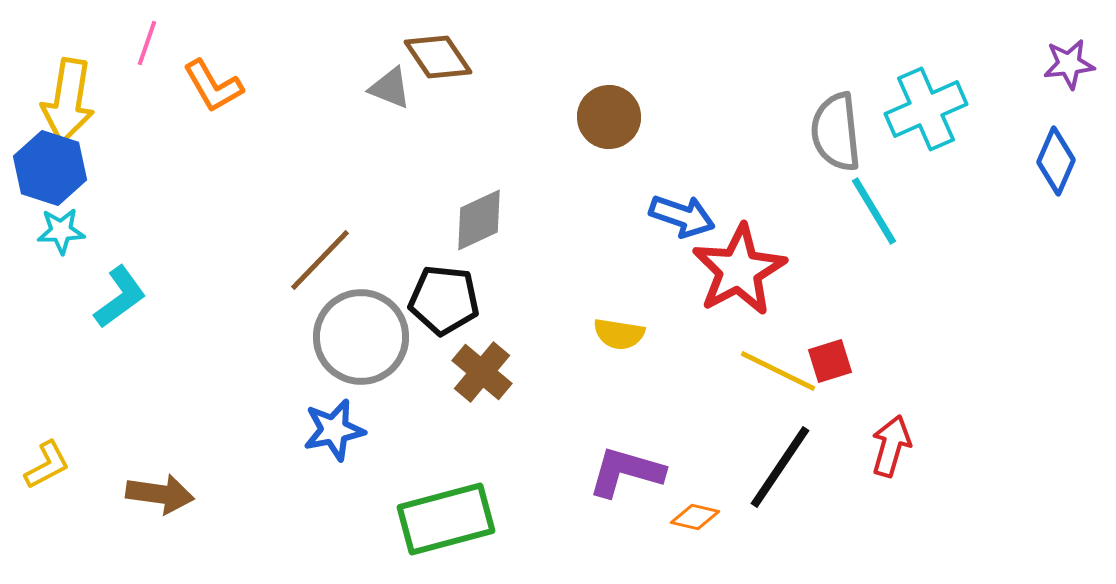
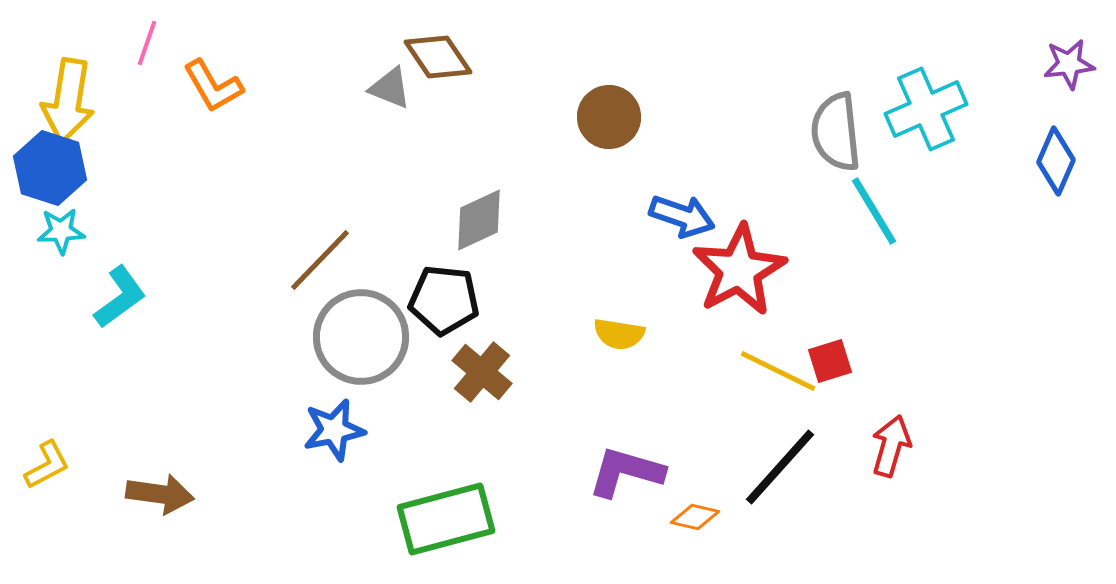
black line: rotated 8 degrees clockwise
